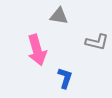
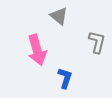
gray triangle: rotated 30 degrees clockwise
gray L-shape: rotated 90 degrees counterclockwise
